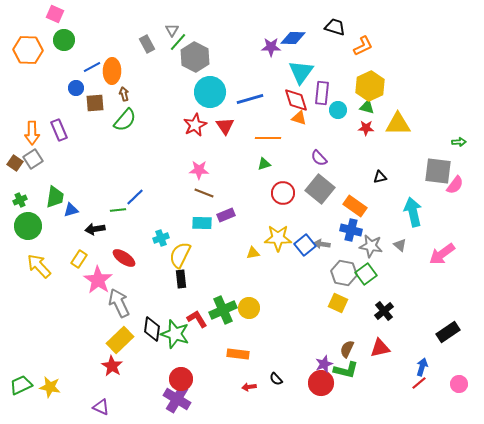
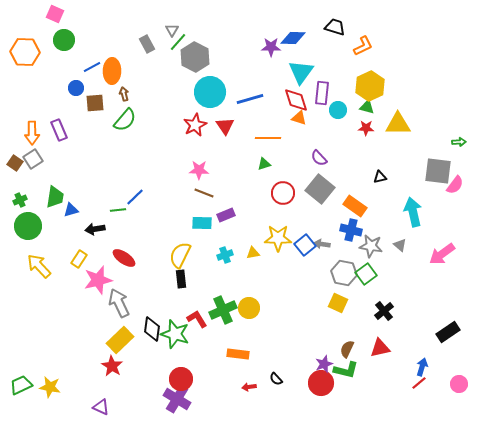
orange hexagon at (28, 50): moved 3 px left, 2 px down
cyan cross at (161, 238): moved 64 px right, 17 px down
pink star at (98, 280): rotated 24 degrees clockwise
